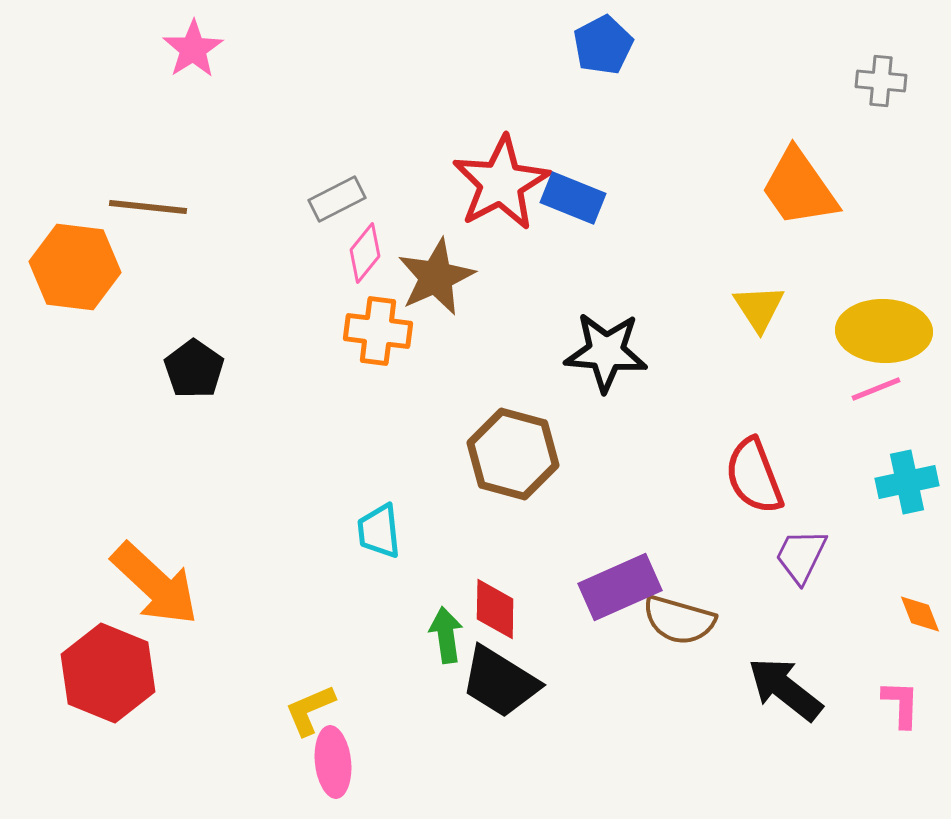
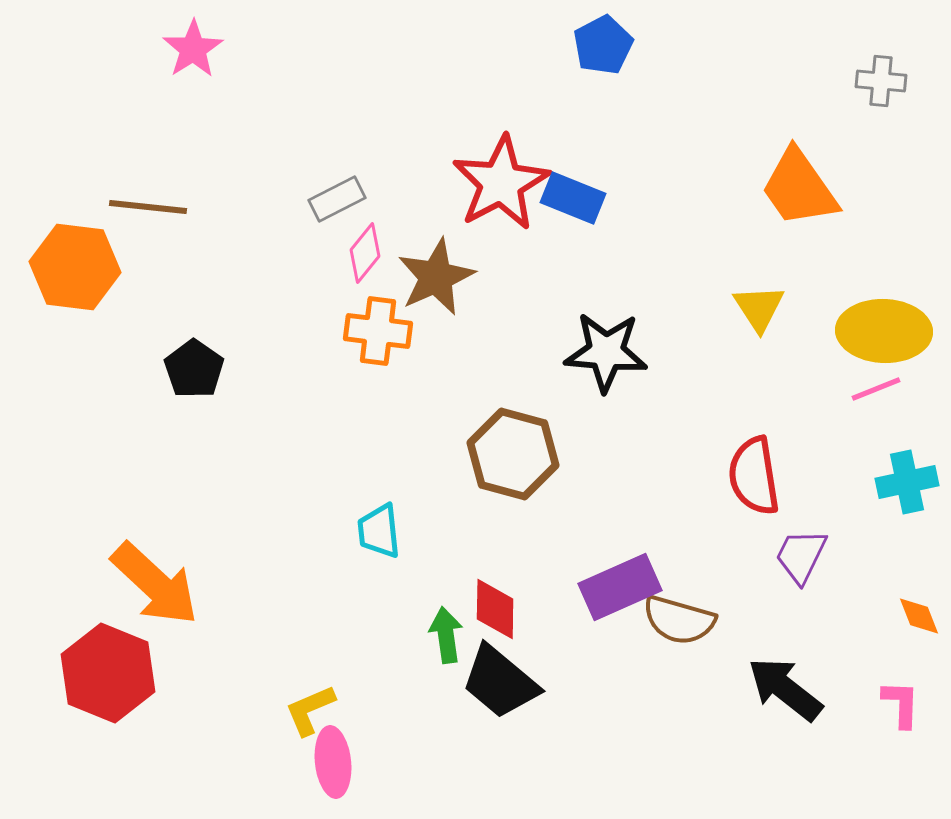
red semicircle: rotated 12 degrees clockwise
orange diamond: moved 1 px left, 2 px down
black trapezoid: rotated 8 degrees clockwise
